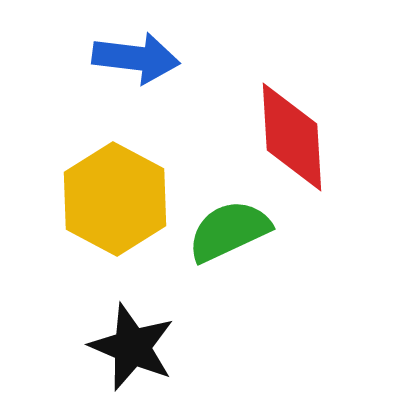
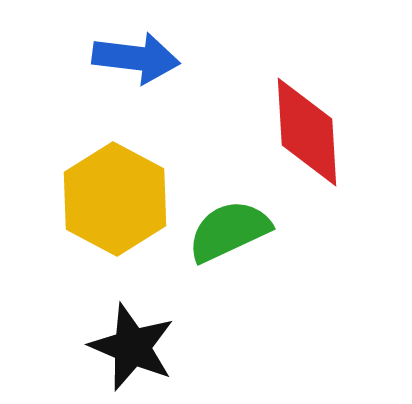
red diamond: moved 15 px right, 5 px up
